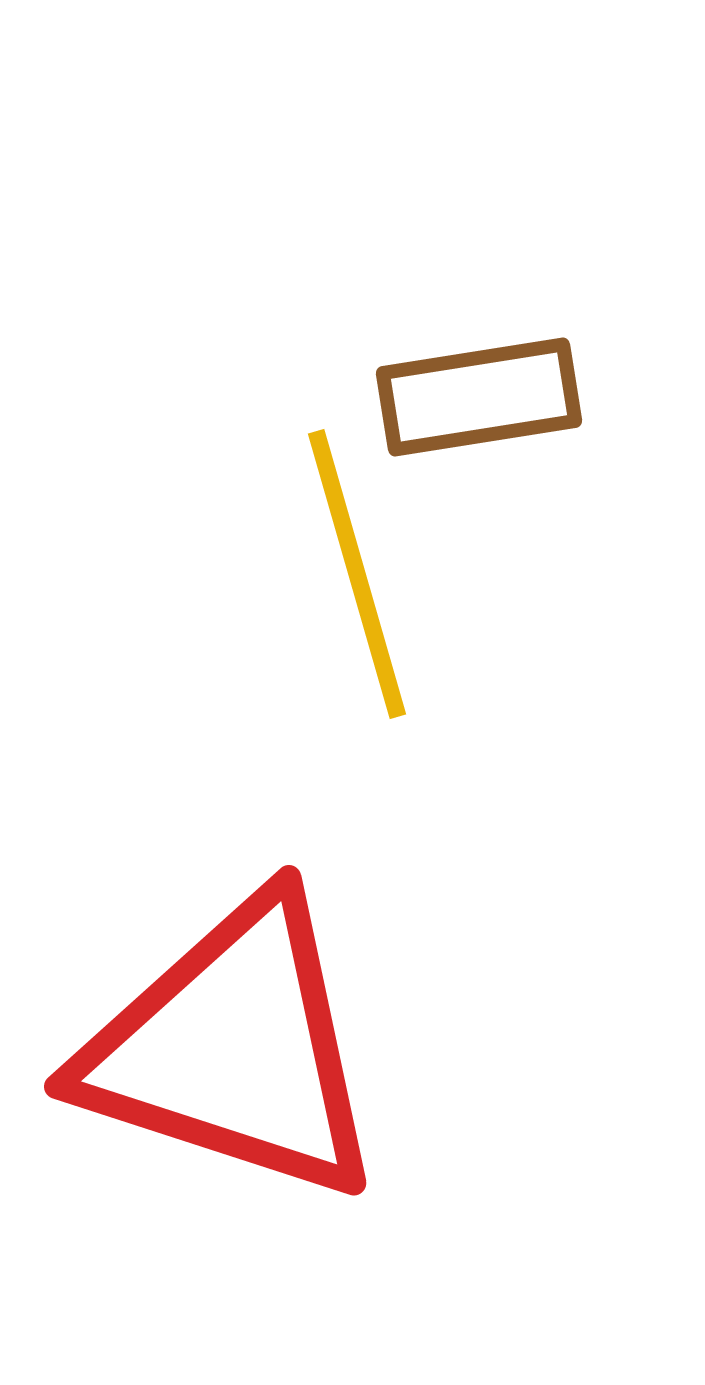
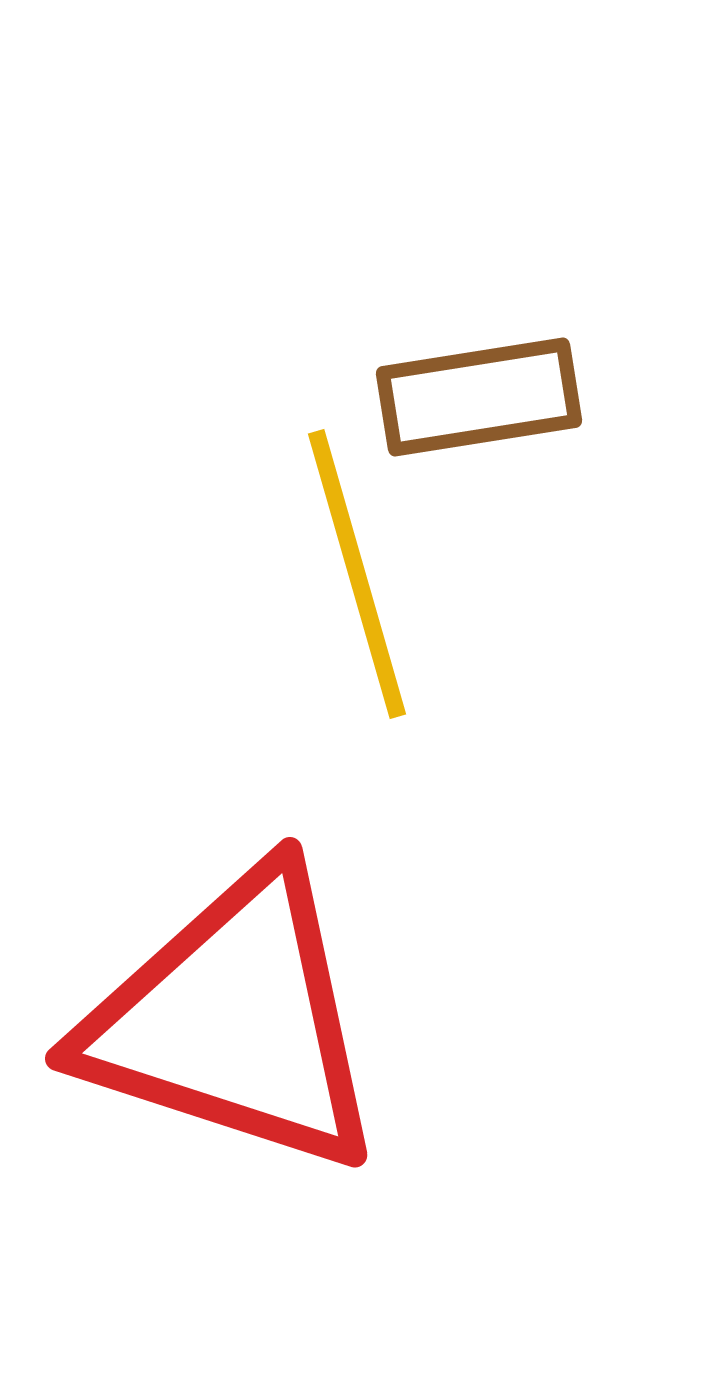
red triangle: moved 1 px right, 28 px up
